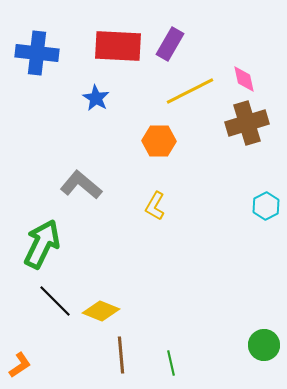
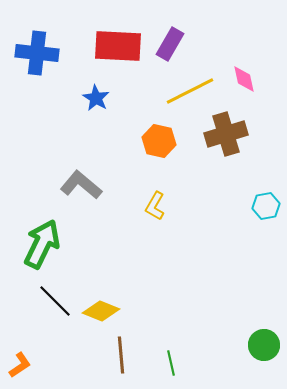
brown cross: moved 21 px left, 11 px down
orange hexagon: rotated 12 degrees clockwise
cyan hexagon: rotated 16 degrees clockwise
